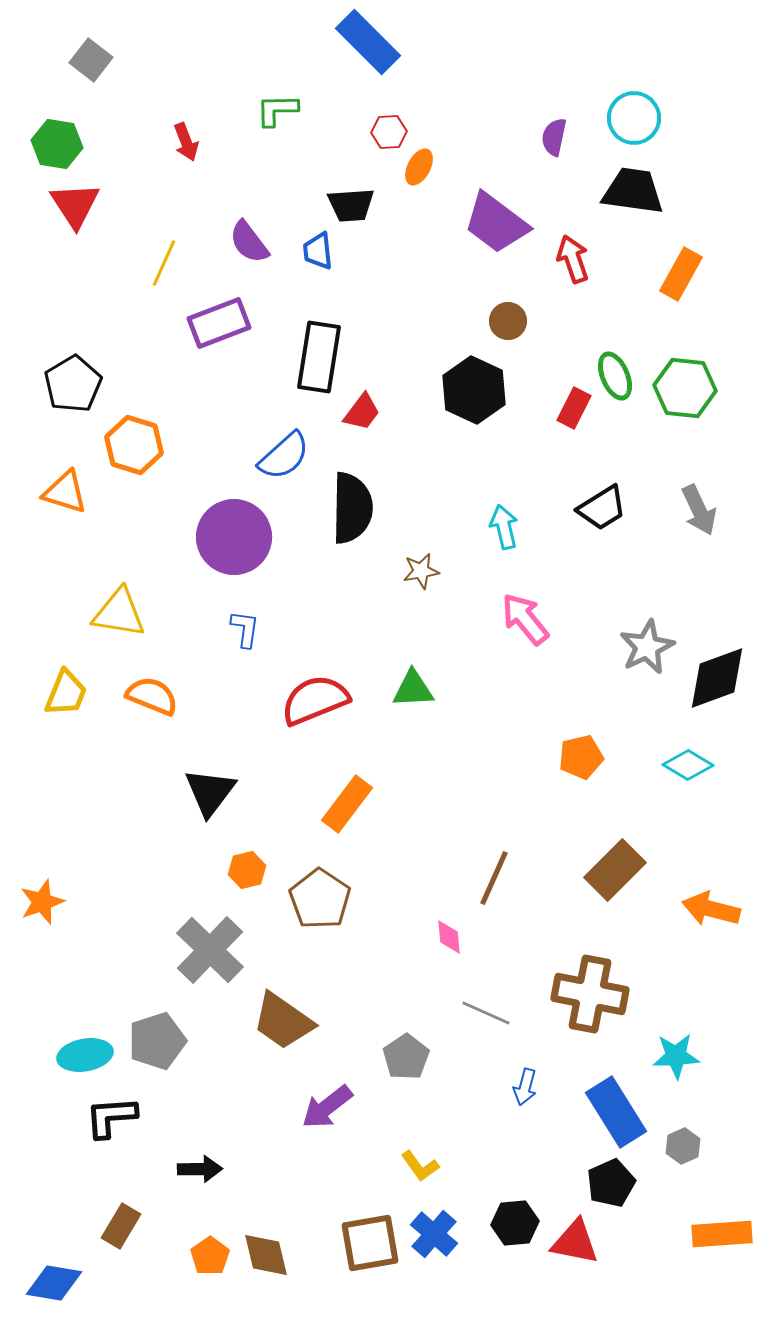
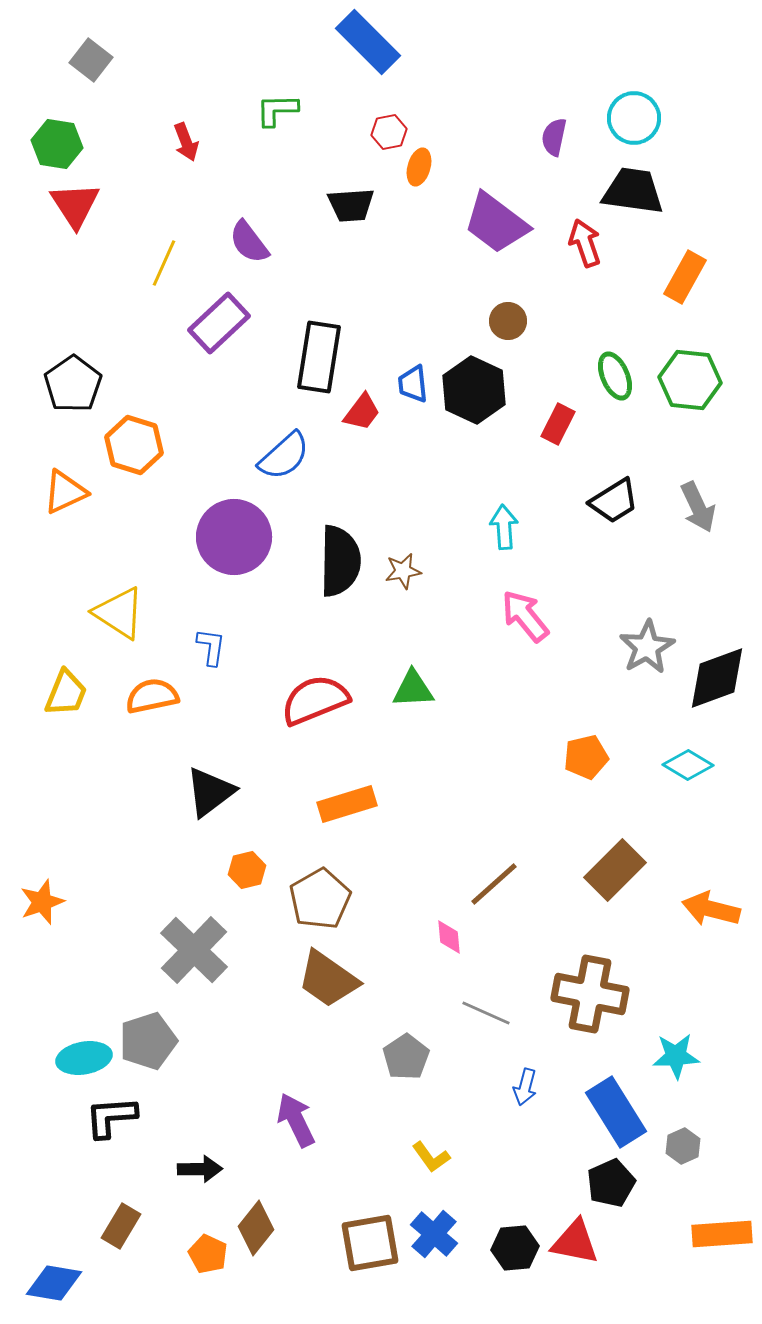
red hexagon at (389, 132): rotated 8 degrees counterclockwise
orange ellipse at (419, 167): rotated 12 degrees counterclockwise
blue trapezoid at (318, 251): moved 95 px right, 133 px down
red arrow at (573, 259): moved 12 px right, 16 px up
orange rectangle at (681, 274): moved 4 px right, 3 px down
purple rectangle at (219, 323): rotated 22 degrees counterclockwise
black pentagon at (73, 384): rotated 4 degrees counterclockwise
green hexagon at (685, 388): moved 5 px right, 8 px up
red rectangle at (574, 408): moved 16 px left, 16 px down
orange triangle at (65, 492): rotated 42 degrees counterclockwise
black semicircle at (352, 508): moved 12 px left, 53 px down
black trapezoid at (602, 508): moved 12 px right, 7 px up
gray arrow at (699, 510): moved 1 px left, 3 px up
cyan arrow at (504, 527): rotated 9 degrees clockwise
brown star at (421, 571): moved 18 px left
yellow triangle at (119, 613): rotated 24 degrees clockwise
pink arrow at (525, 619): moved 3 px up
blue L-shape at (245, 629): moved 34 px left, 18 px down
gray star at (647, 647): rotated 4 degrees counterclockwise
orange semicircle at (152, 696): rotated 34 degrees counterclockwise
orange pentagon at (581, 757): moved 5 px right
black triangle at (210, 792): rotated 16 degrees clockwise
orange rectangle at (347, 804): rotated 36 degrees clockwise
brown line at (494, 878): moved 6 px down; rotated 24 degrees clockwise
brown pentagon at (320, 899): rotated 8 degrees clockwise
gray cross at (210, 950): moved 16 px left
brown trapezoid at (283, 1021): moved 45 px right, 42 px up
gray pentagon at (157, 1041): moved 9 px left
cyan ellipse at (85, 1055): moved 1 px left, 3 px down
purple arrow at (327, 1107): moved 31 px left, 13 px down; rotated 102 degrees clockwise
yellow L-shape at (420, 1166): moved 11 px right, 9 px up
black hexagon at (515, 1223): moved 25 px down
brown diamond at (266, 1255): moved 10 px left, 27 px up; rotated 52 degrees clockwise
orange pentagon at (210, 1256): moved 2 px left, 2 px up; rotated 12 degrees counterclockwise
